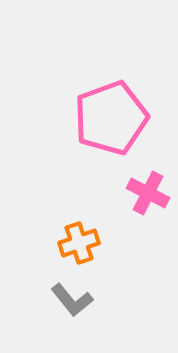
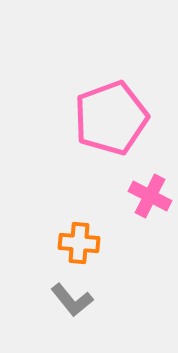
pink cross: moved 2 px right, 3 px down
orange cross: rotated 24 degrees clockwise
